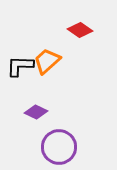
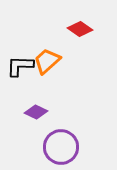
red diamond: moved 1 px up
purple circle: moved 2 px right
